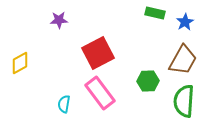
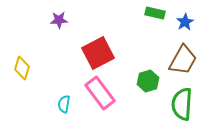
yellow diamond: moved 2 px right, 5 px down; rotated 45 degrees counterclockwise
green hexagon: rotated 15 degrees counterclockwise
green semicircle: moved 2 px left, 3 px down
